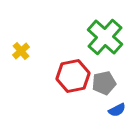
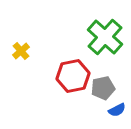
gray pentagon: moved 1 px left, 5 px down
